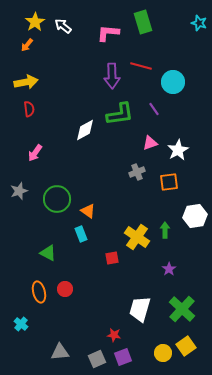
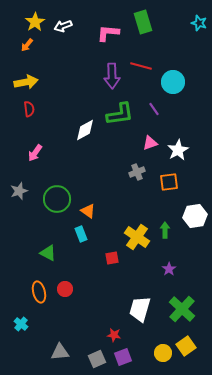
white arrow: rotated 60 degrees counterclockwise
